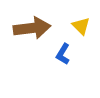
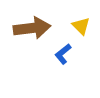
blue L-shape: rotated 20 degrees clockwise
